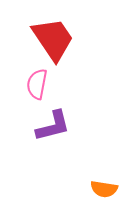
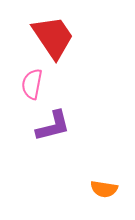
red trapezoid: moved 2 px up
pink semicircle: moved 5 px left
